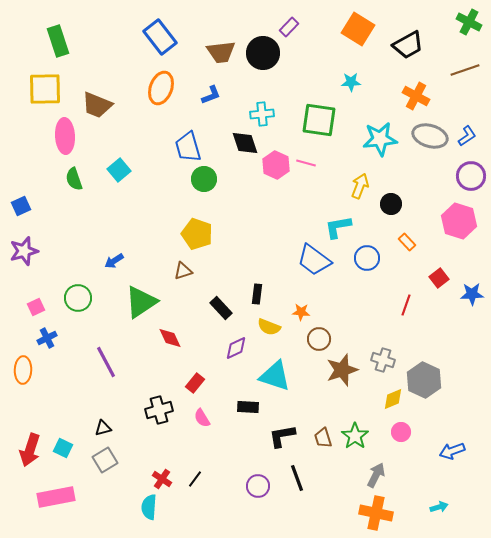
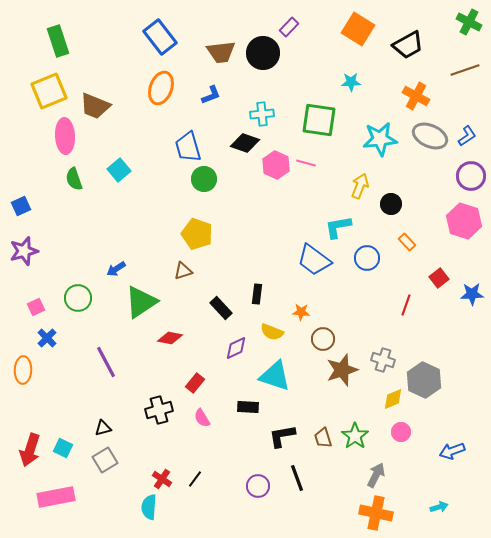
yellow square at (45, 89): moved 4 px right, 2 px down; rotated 21 degrees counterclockwise
brown trapezoid at (97, 105): moved 2 px left, 1 px down
gray ellipse at (430, 136): rotated 8 degrees clockwise
black diamond at (245, 143): rotated 52 degrees counterclockwise
pink hexagon at (459, 221): moved 5 px right
blue arrow at (114, 261): moved 2 px right, 8 px down
yellow semicircle at (269, 327): moved 3 px right, 5 px down
blue cross at (47, 338): rotated 18 degrees counterclockwise
red diamond at (170, 338): rotated 55 degrees counterclockwise
brown circle at (319, 339): moved 4 px right
